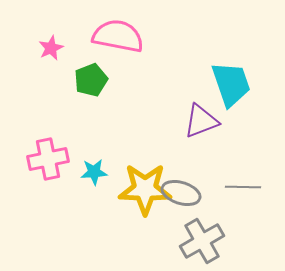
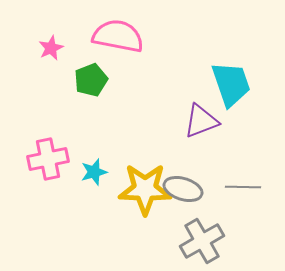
cyan star: rotated 12 degrees counterclockwise
gray ellipse: moved 2 px right, 4 px up
